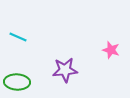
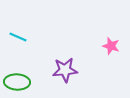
pink star: moved 4 px up
